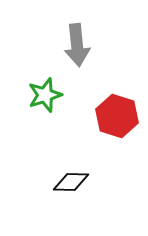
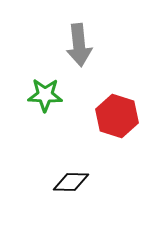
gray arrow: moved 2 px right
green star: rotated 20 degrees clockwise
